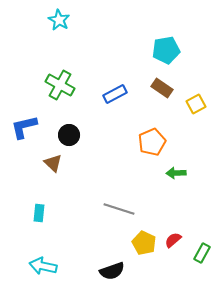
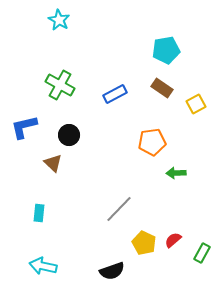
orange pentagon: rotated 16 degrees clockwise
gray line: rotated 64 degrees counterclockwise
